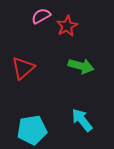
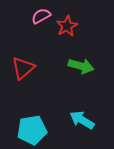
cyan arrow: rotated 20 degrees counterclockwise
